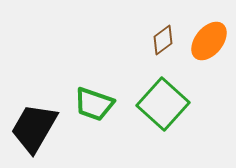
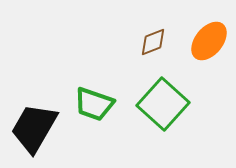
brown diamond: moved 10 px left, 2 px down; rotated 16 degrees clockwise
